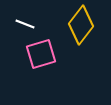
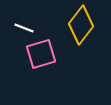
white line: moved 1 px left, 4 px down
